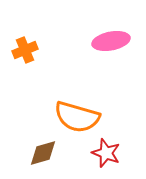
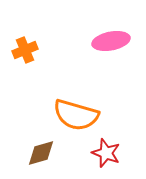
orange semicircle: moved 1 px left, 2 px up
brown diamond: moved 2 px left
